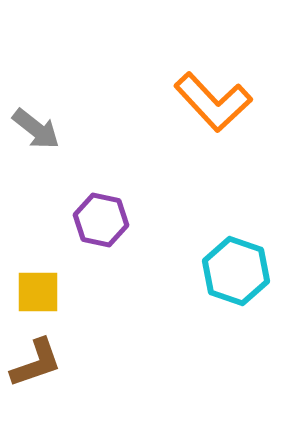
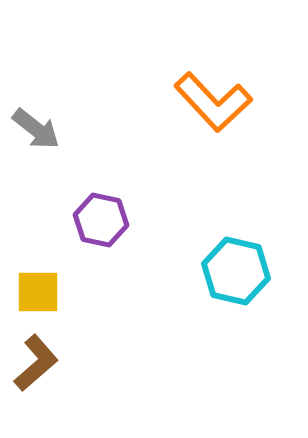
cyan hexagon: rotated 6 degrees counterclockwise
brown L-shape: rotated 22 degrees counterclockwise
